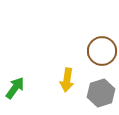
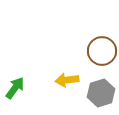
yellow arrow: rotated 75 degrees clockwise
